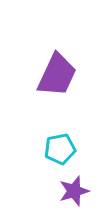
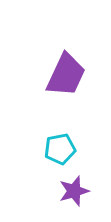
purple trapezoid: moved 9 px right
